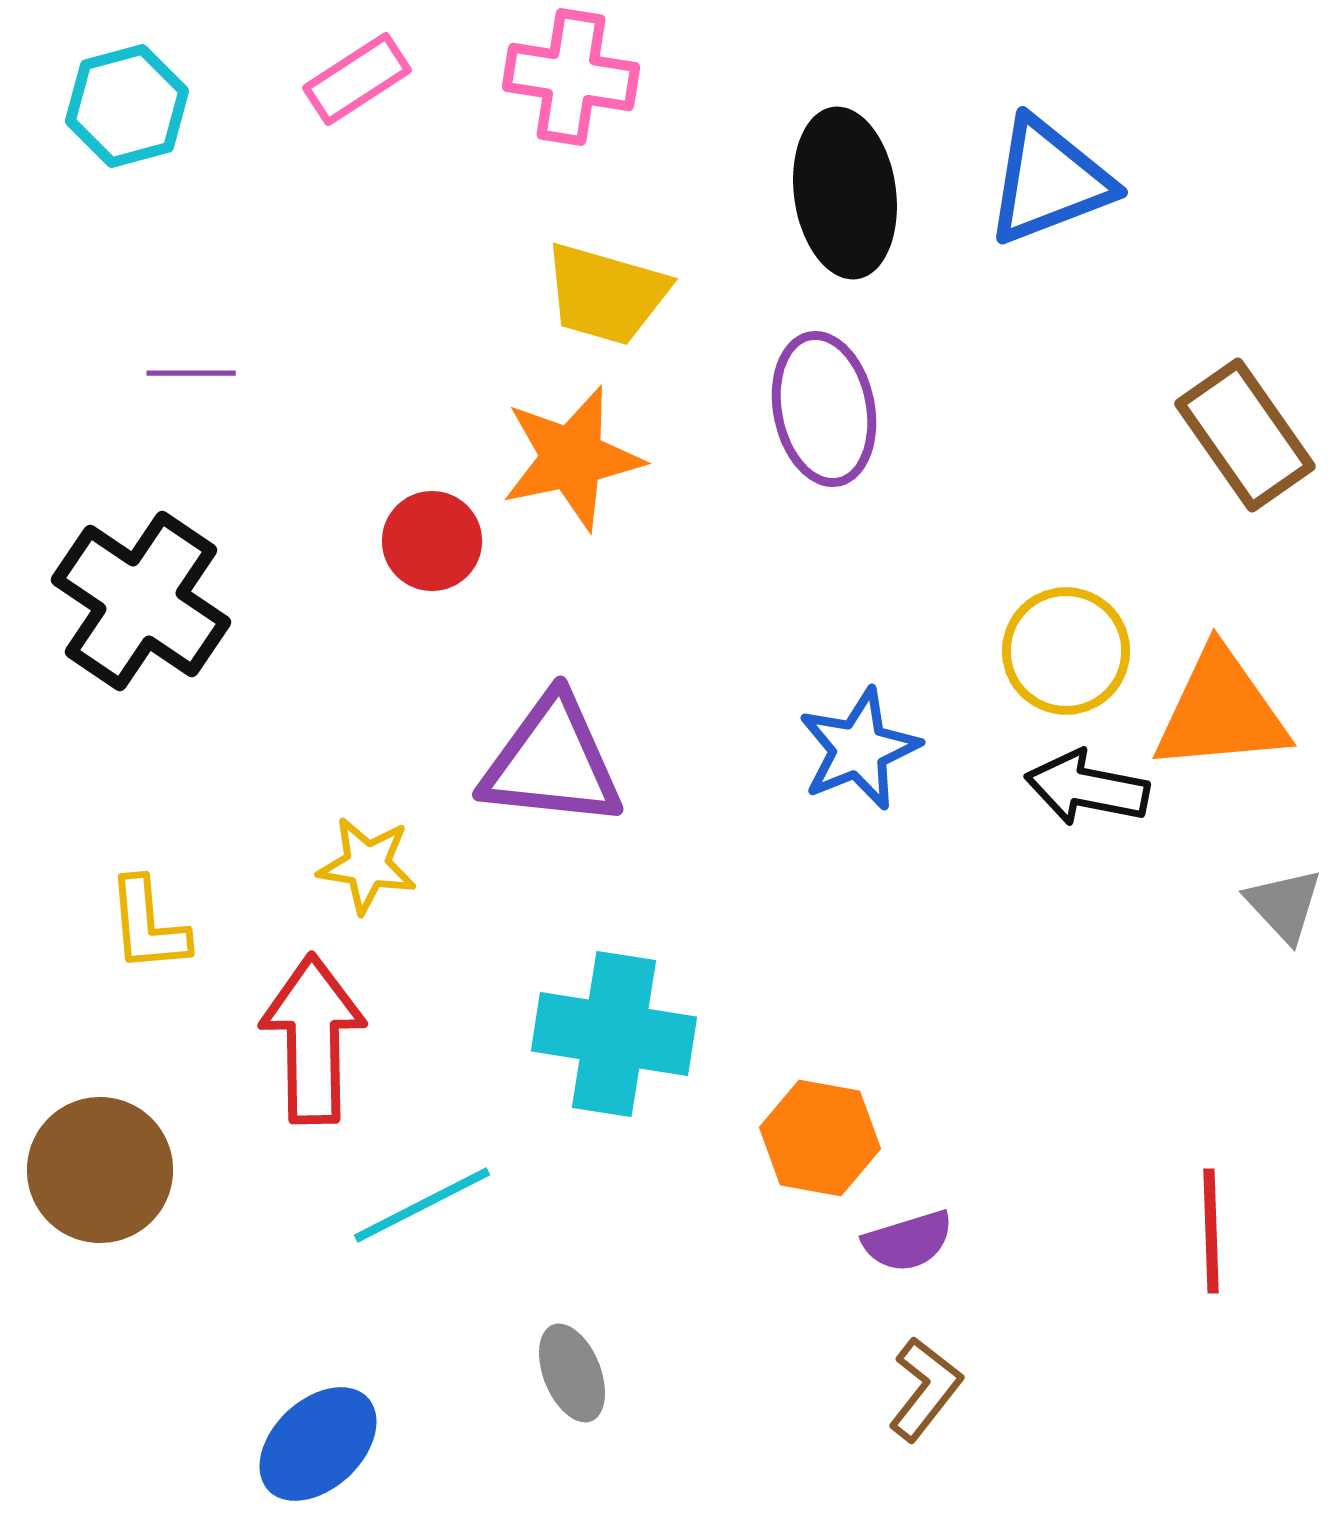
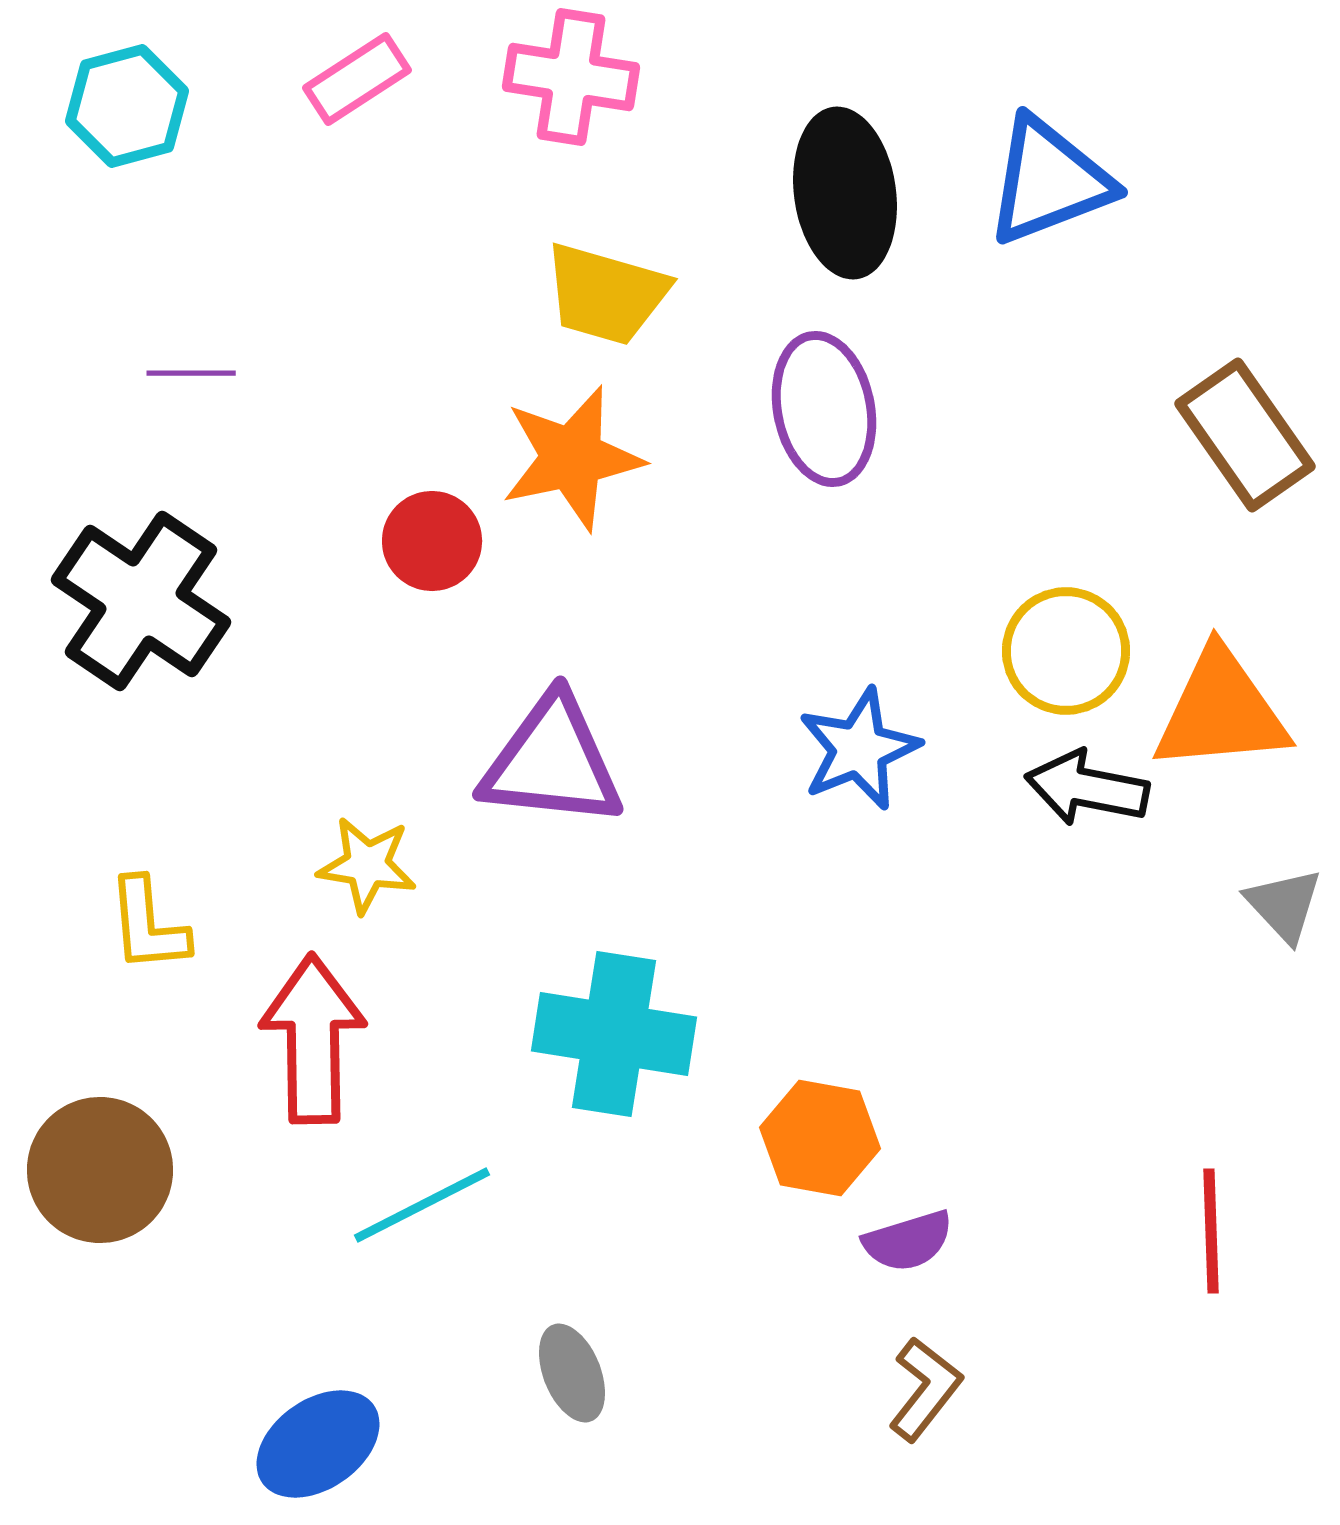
blue ellipse: rotated 8 degrees clockwise
